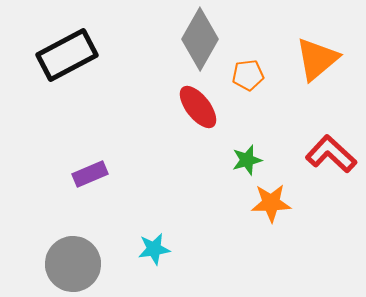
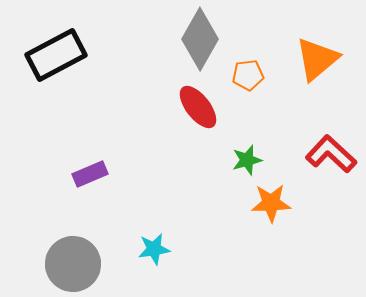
black rectangle: moved 11 px left
